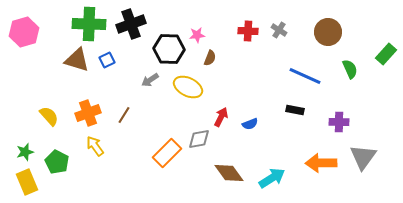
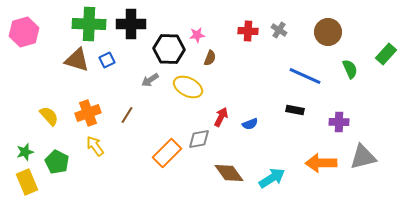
black cross: rotated 20 degrees clockwise
brown line: moved 3 px right
gray triangle: rotated 40 degrees clockwise
